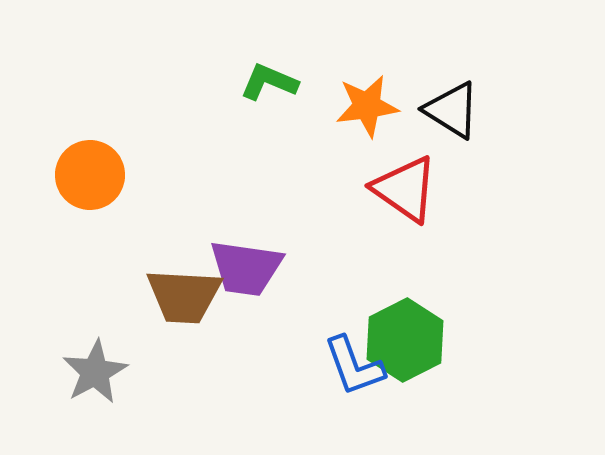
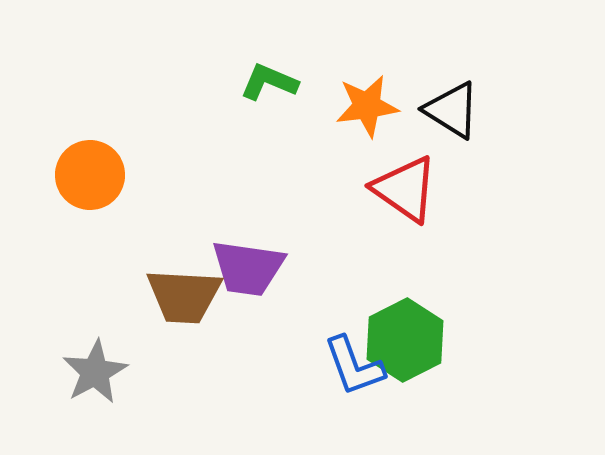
purple trapezoid: moved 2 px right
